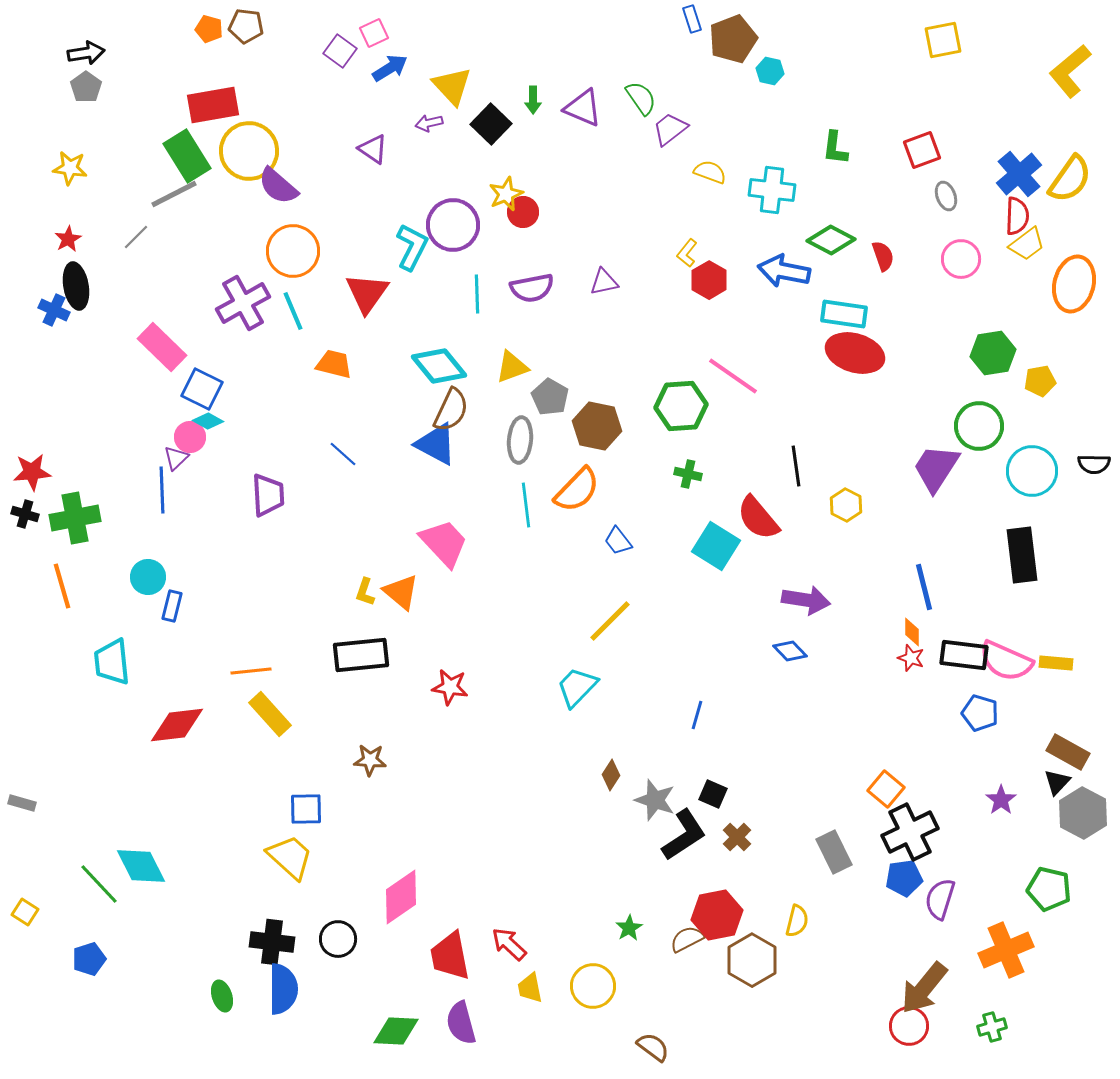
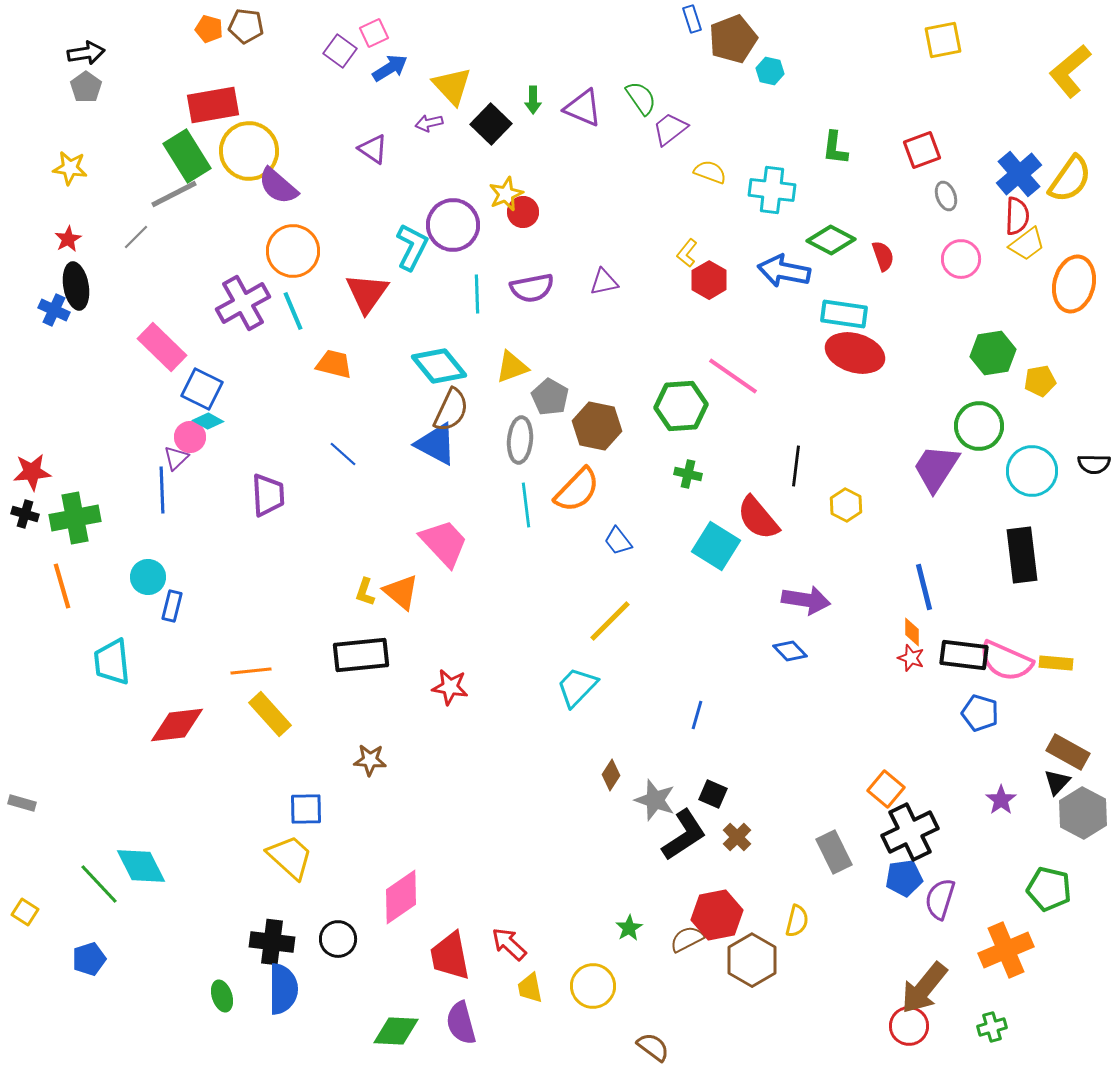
black line at (796, 466): rotated 15 degrees clockwise
